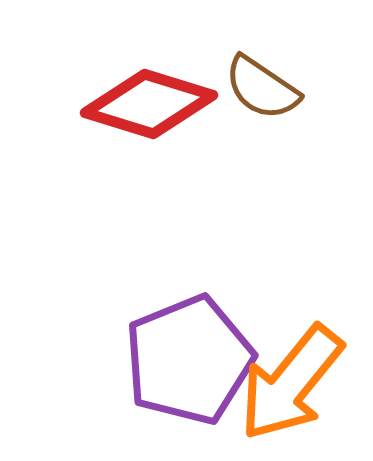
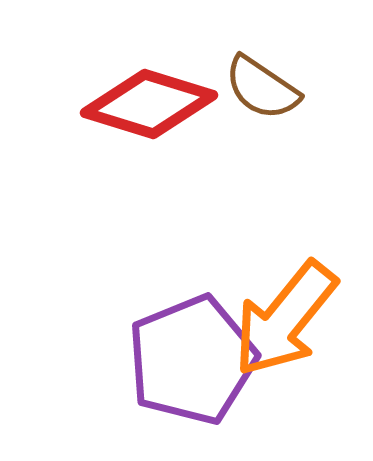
purple pentagon: moved 3 px right
orange arrow: moved 6 px left, 64 px up
